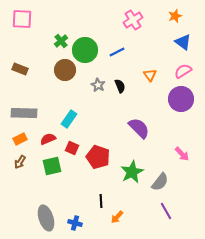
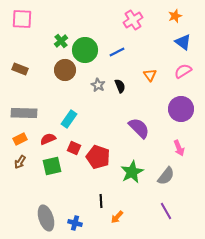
purple circle: moved 10 px down
red square: moved 2 px right
pink arrow: moved 3 px left, 6 px up; rotated 21 degrees clockwise
gray semicircle: moved 6 px right, 6 px up
